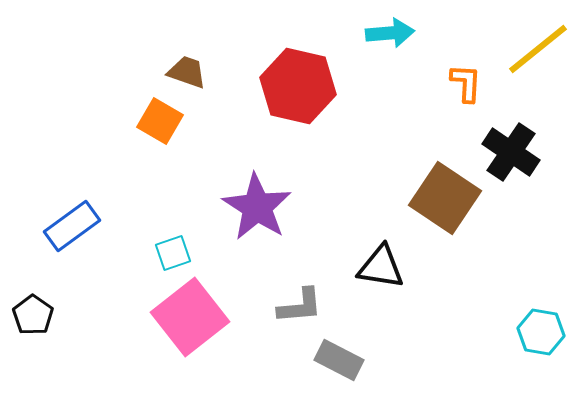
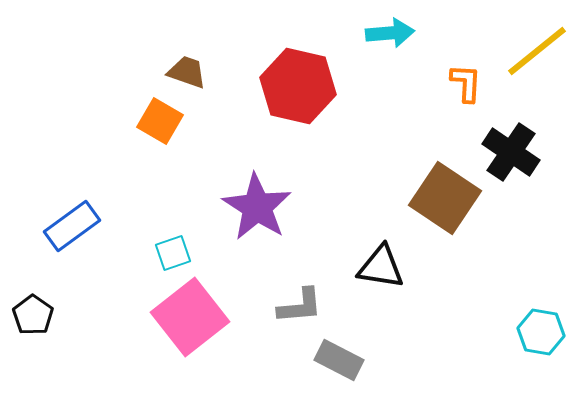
yellow line: moved 1 px left, 2 px down
